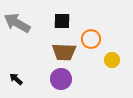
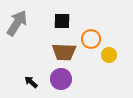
gray arrow: rotated 92 degrees clockwise
yellow circle: moved 3 px left, 5 px up
black arrow: moved 15 px right, 3 px down
